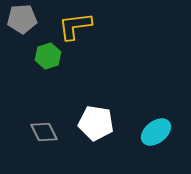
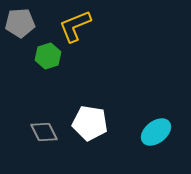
gray pentagon: moved 2 px left, 4 px down
yellow L-shape: rotated 15 degrees counterclockwise
white pentagon: moved 6 px left
